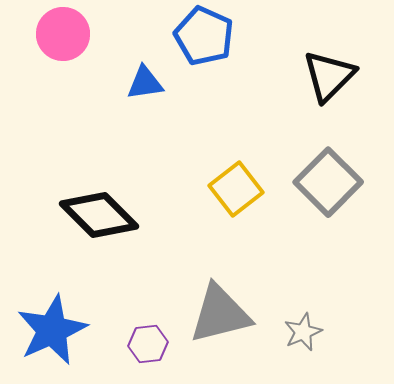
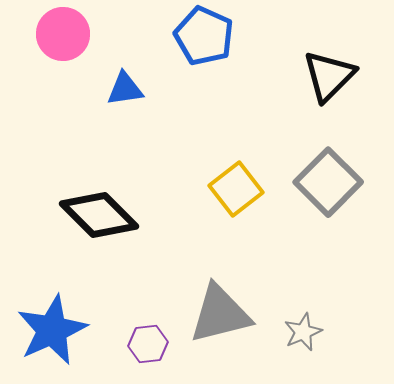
blue triangle: moved 20 px left, 6 px down
